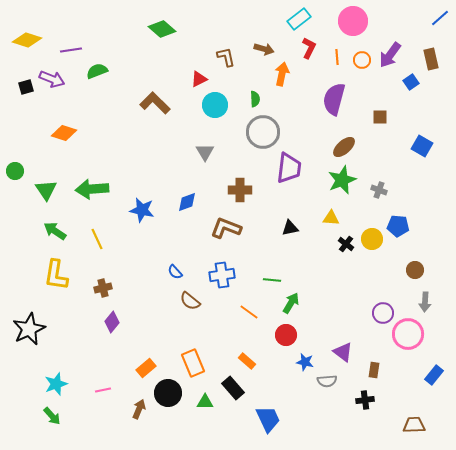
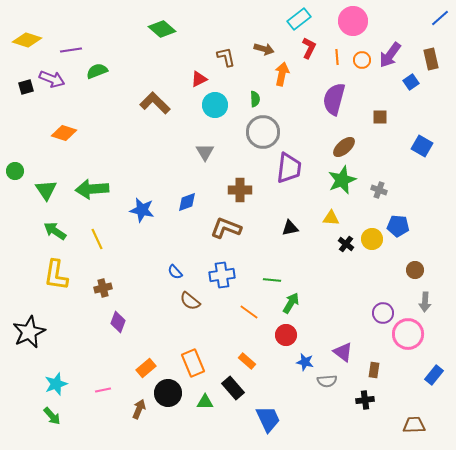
purple diamond at (112, 322): moved 6 px right; rotated 20 degrees counterclockwise
black star at (29, 329): moved 3 px down
